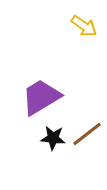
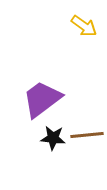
purple trapezoid: moved 1 px right, 2 px down; rotated 6 degrees counterclockwise
brown line: moved 1 px down; rotated 32 degrees clockwise
